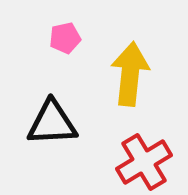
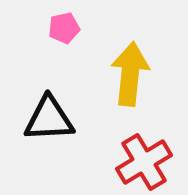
pink pentagon: moved 1 px left, 10 px up
black triangle: moved 3 px left, 4 px up
